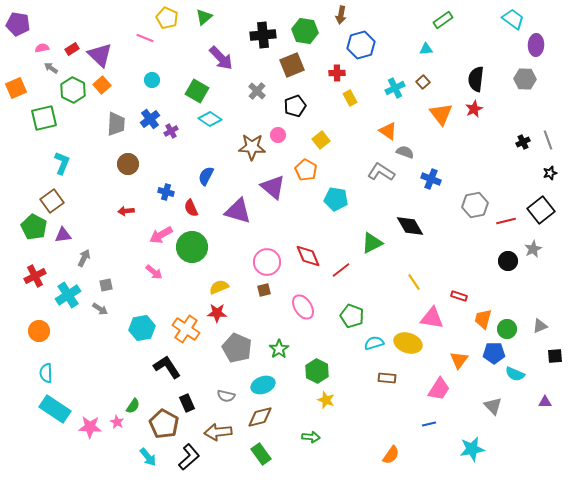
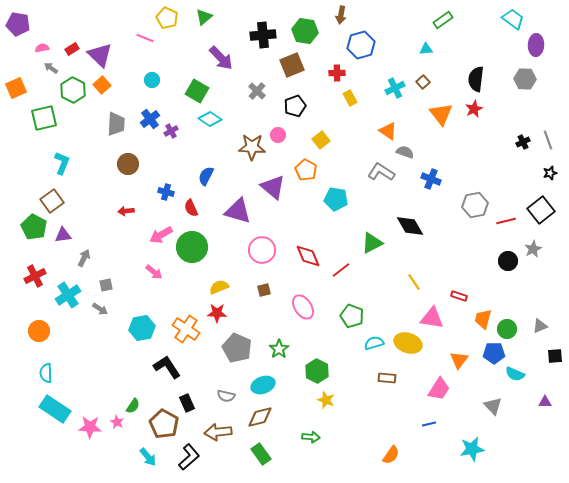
pink circle at (267, 262): moved 5 px left, 12 px up
